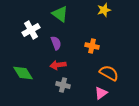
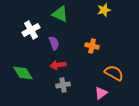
green triangle: rotated 12 degrees counterclockwise
purple semicircle: moved 2 px left
orange semicircle: moved 5 px right
gray cross: rotated 24 degrees counterclockwise
